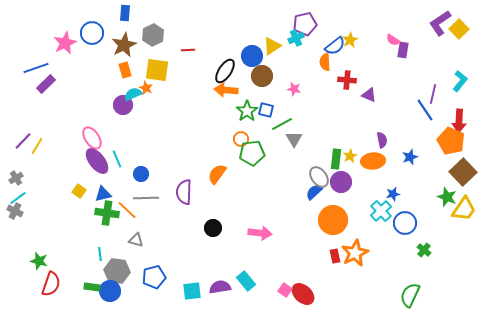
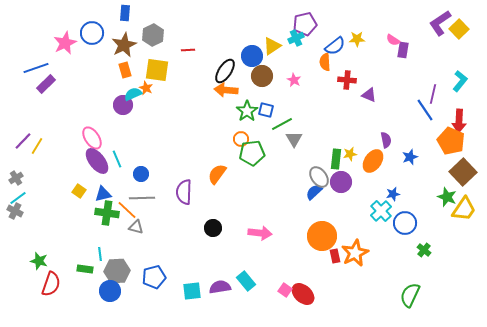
yellow star at (350, 40): moved 7 px right, 1 px up; rotated 28 degrees clockwise
pink star at (294, 89): moved 9 px up; rotated 16 degrees clockwise
purple semicircle at (382, 140): moved 4 px right
yellow star at (350, 156): moved 2 px up; rotated 16 degrees clockwise
orange ellipse at (373, 161): rotated 50 degrees counterclockwise
gray line at (146, 198): moved 4 px left
orange circle at (333, 220): moved 11 px left, 16 px down
gray triangle at (136, 240): moved 13 px up
gray hexagon at (117, 271): rotated 10 degrees counterclockwise
green rectangle at (92, 287): moved 7 px left, 18 px up
